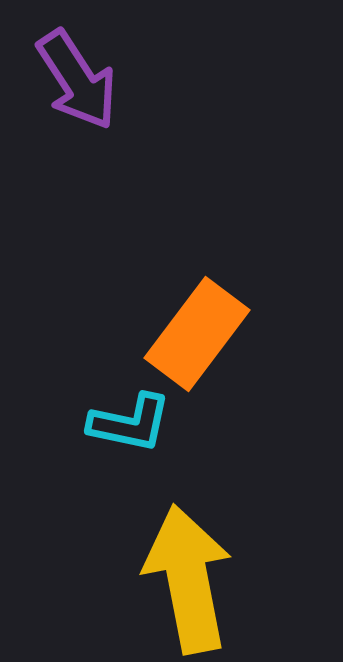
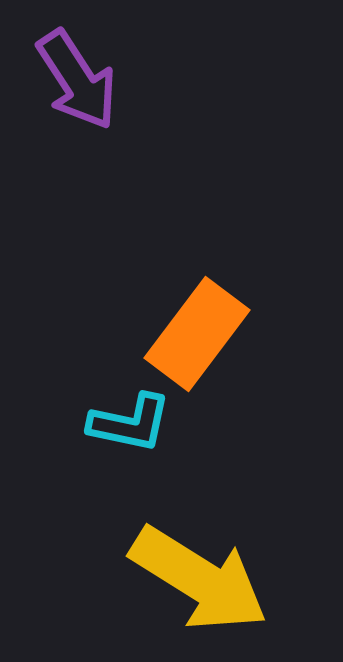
yellow arrow: moved 11 px right; rotated 133 degrees clockwise
